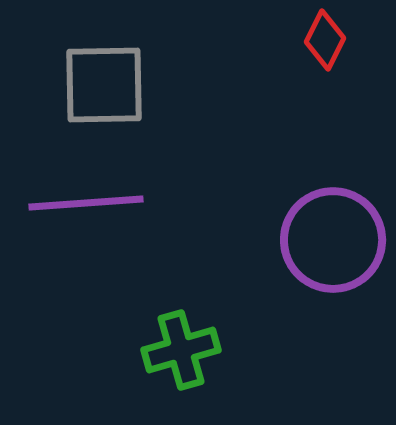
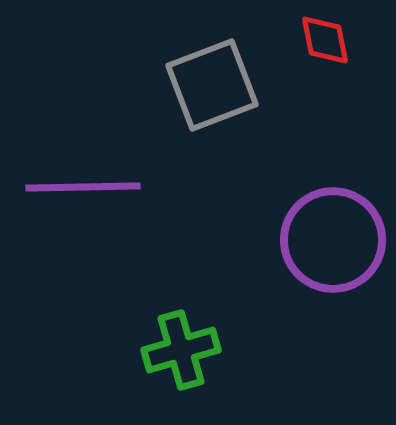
red diamond: rotated 38 degrees counterclockwise
gray square: moved 108 px right; rotated 20 degrees counterclockwise
purple line: moved 3 px left, 16 px up; rotated 3 degrees clockwise
